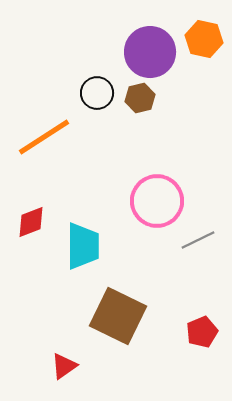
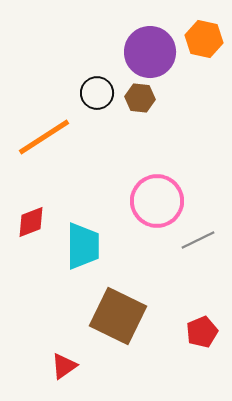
brown hexagon: rotated 20 degrees clockwise
